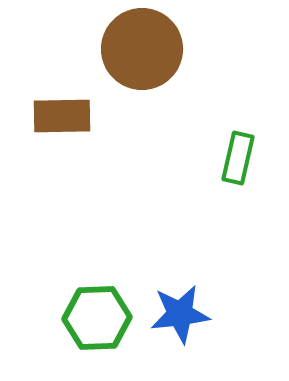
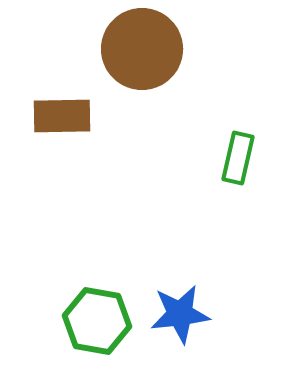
green hexagon: moved 3 px down; rotated 12 degrees clockwise
